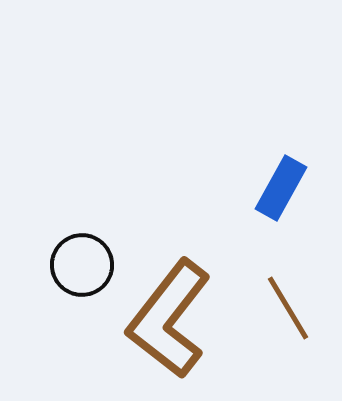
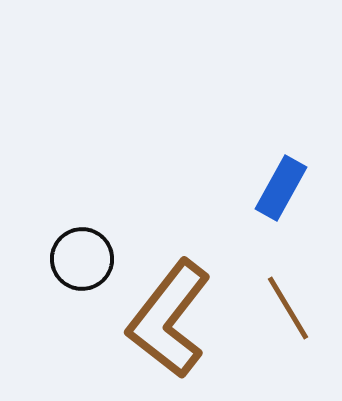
black circle: moved 6 px up
